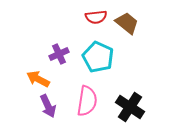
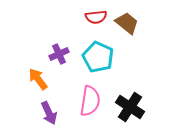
orange arrow: rotated 25 degrees clockwise
pink semicircle: moved 3 px right
purple arrow: moved 1 px right, 7 px down
